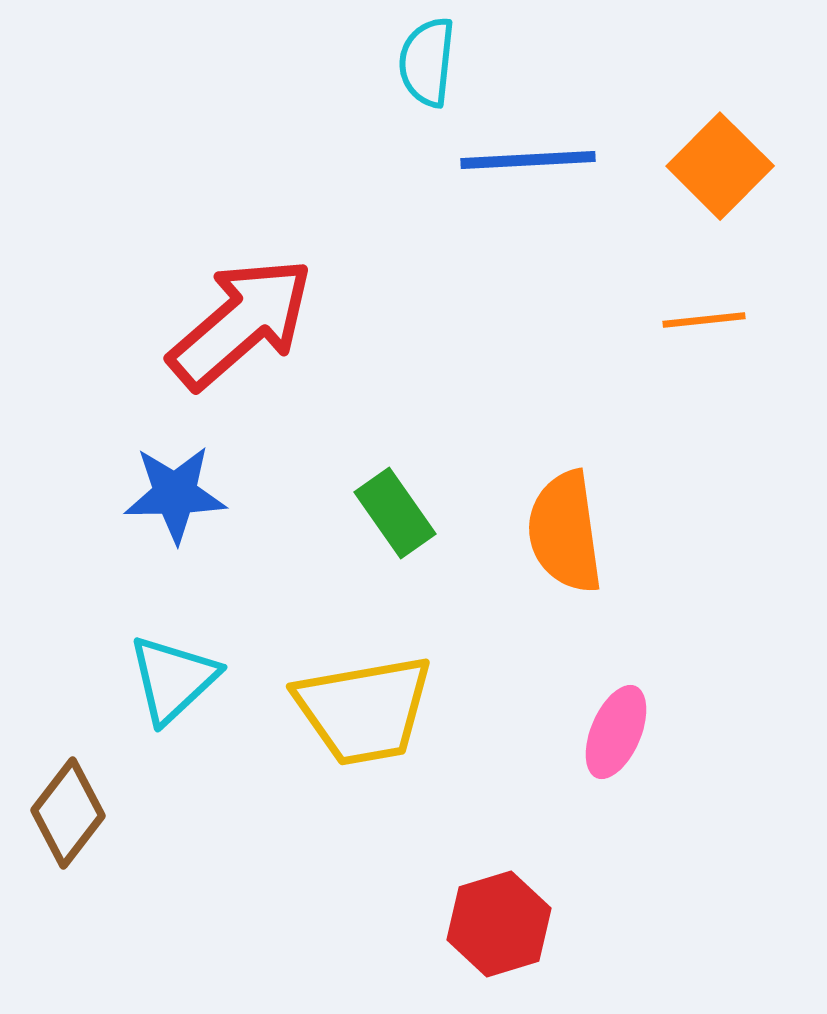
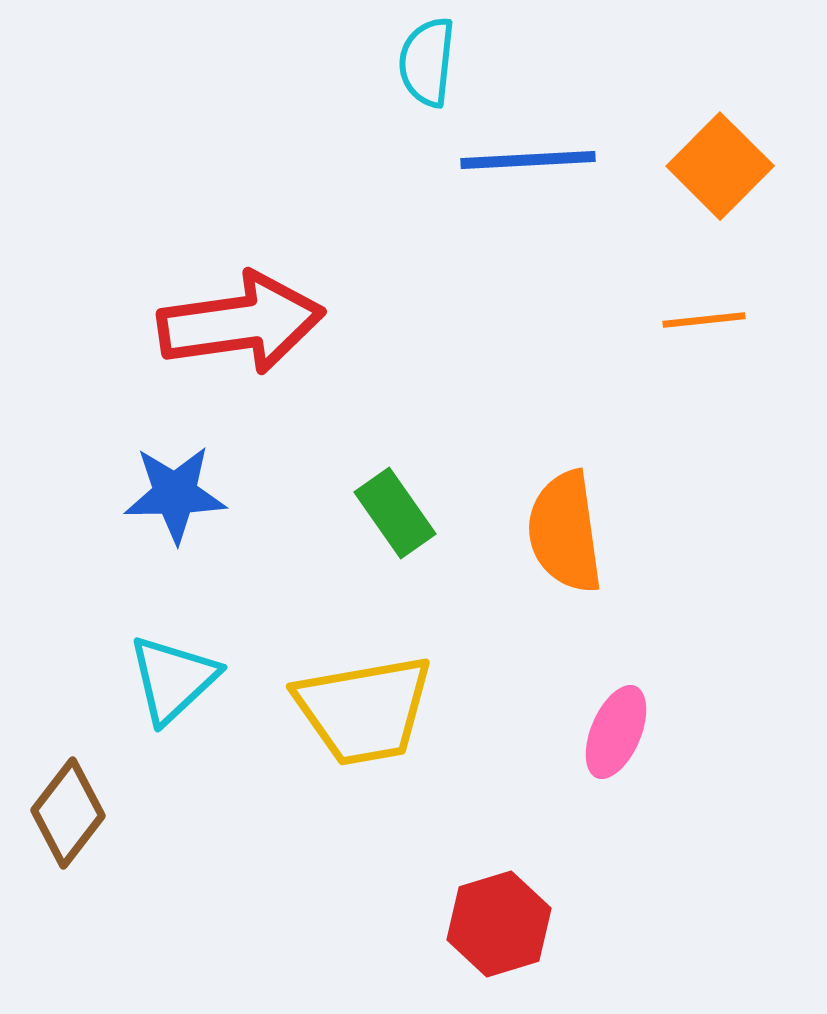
red arrow: rotated 33 degrees clockwise
